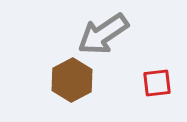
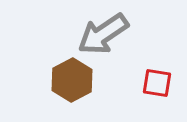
red square: rotated 16 degrees clockwise
